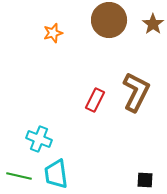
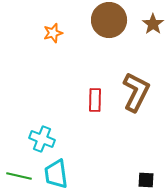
red rectangle: rotated 25 degrees counterclockwise
cyan cross: moved 3 px right
black square: moved 1 px right
